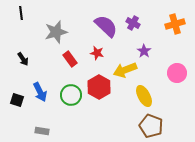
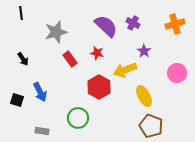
green circle: moved 7 px right, 23 px down
